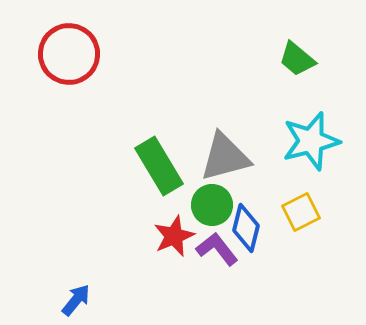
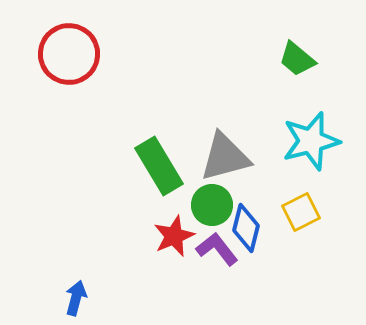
blue arrow: moved 2 px up; rotated 24 degrees counterclockwise
